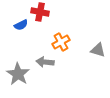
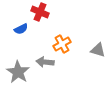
red cross: rotated 12 degrees clockwise
blue semicircle: moved 4 px down
orange cross: moved 1 px right, 2 px down
gray star: moved 2 px up
